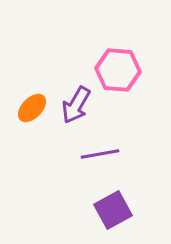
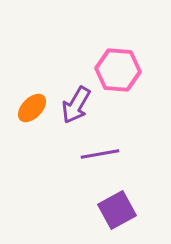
purple square: moved 4 px right
